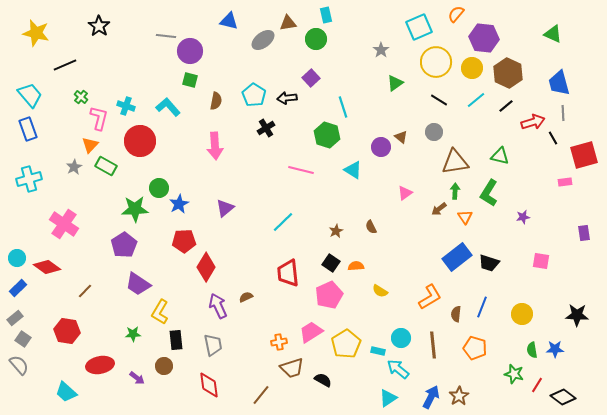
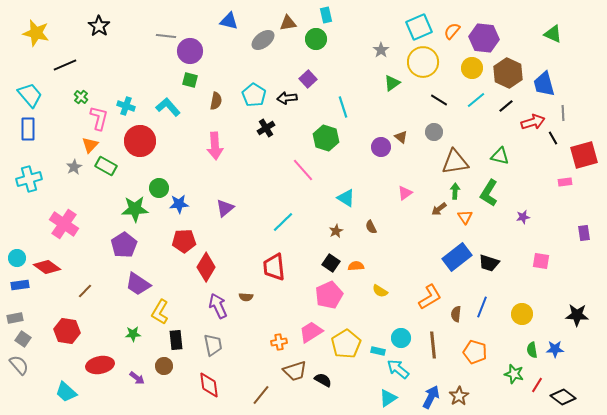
orange semicircle at (456, 14): moved 4 px left, 17 px down
yellow circle at (436, 62): moved 13 px left
purple square at (311, 78): moved 3 px left, 1 px down
green triangle at (395, 83): moved 3 px left
blue trapezoid at (559, 83): moved 15 px left, 1 px down
blue rectangle at (28, 129): rotated 20 degrees clockwise
green hexagon at (327, 135): moved 1 px left, 3 px down
pink line at (301, 170): moved 2 px right; rotated 35 degrees clockwise
cyan triangle at (353, 170): moved 7 px left, 28 px down
blue star at (179, 204): rotated 24 degrees clockwise
red trapezoid at (288, 273): moved 14 px left, 6 px up
blue rectangle at (18, 288): moved 2 px right, 3 px up; rotated 36 degrees clockwise
brown semicircle at (246, 297): rotated 152 degrees counterclockwise
gray rectangle at (15, 318): rotated 28 degrees clockwise
orange pentagon at (475, 348): moved 4 px down
brown trapezoid at (292, 368): moved 3 px right, 3 px down
